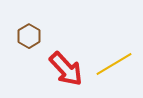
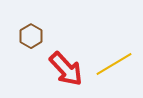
brown hexagon: moved 2 px right
